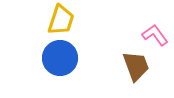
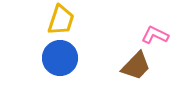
pink L-shape: rotated 28 degrees counterclockwise
brown trapezoid: rotated 64 degrees clockwise
